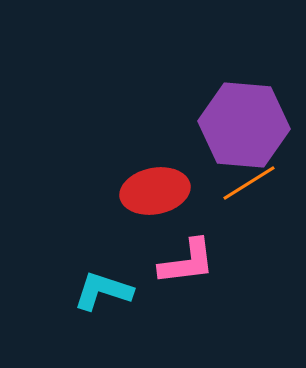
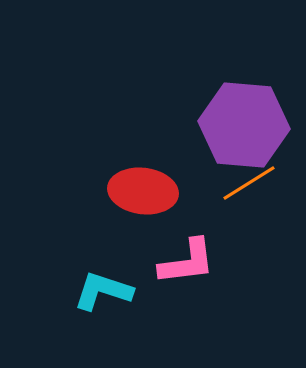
red ellipse: moved 12 px left; rotated 18 degrees clockwise
